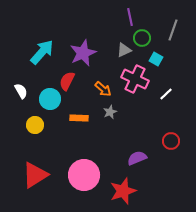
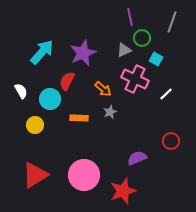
gray line: moved 1 px left, 8 px up
